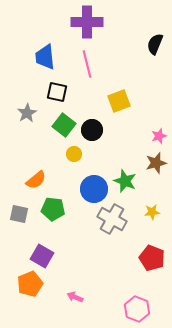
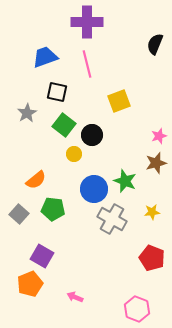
blue trapezoid: rotated 76 degrees clockwise
black circle: moved 5 px down
gray square: rotated 30 degrees clockwise
